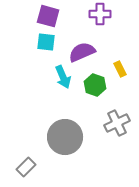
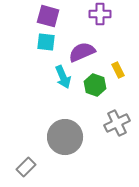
yellow rectangle: moved 2 px left, 1 px down
